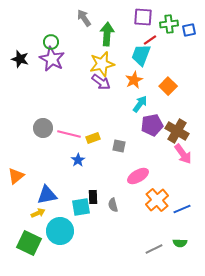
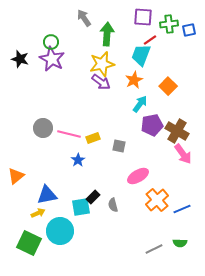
black rectangle: rotated 48 degrees clockwise
